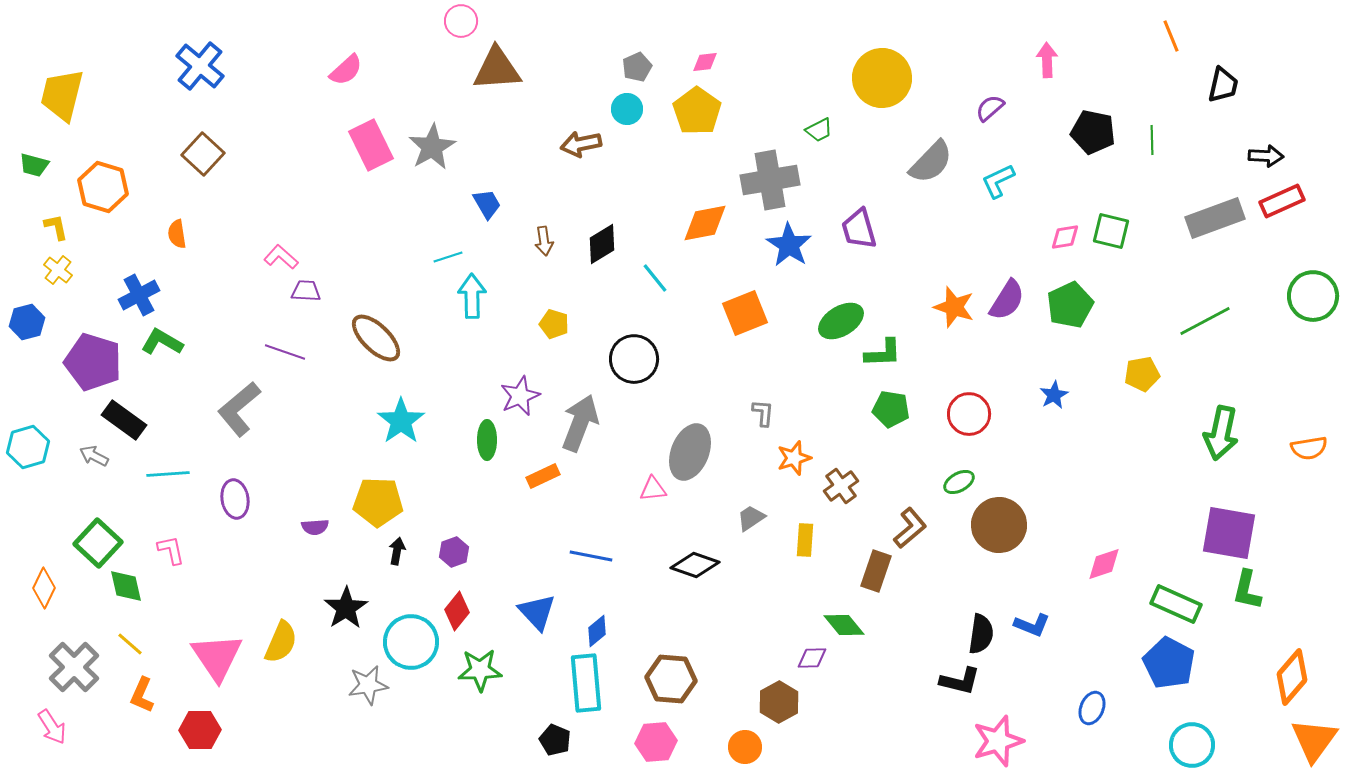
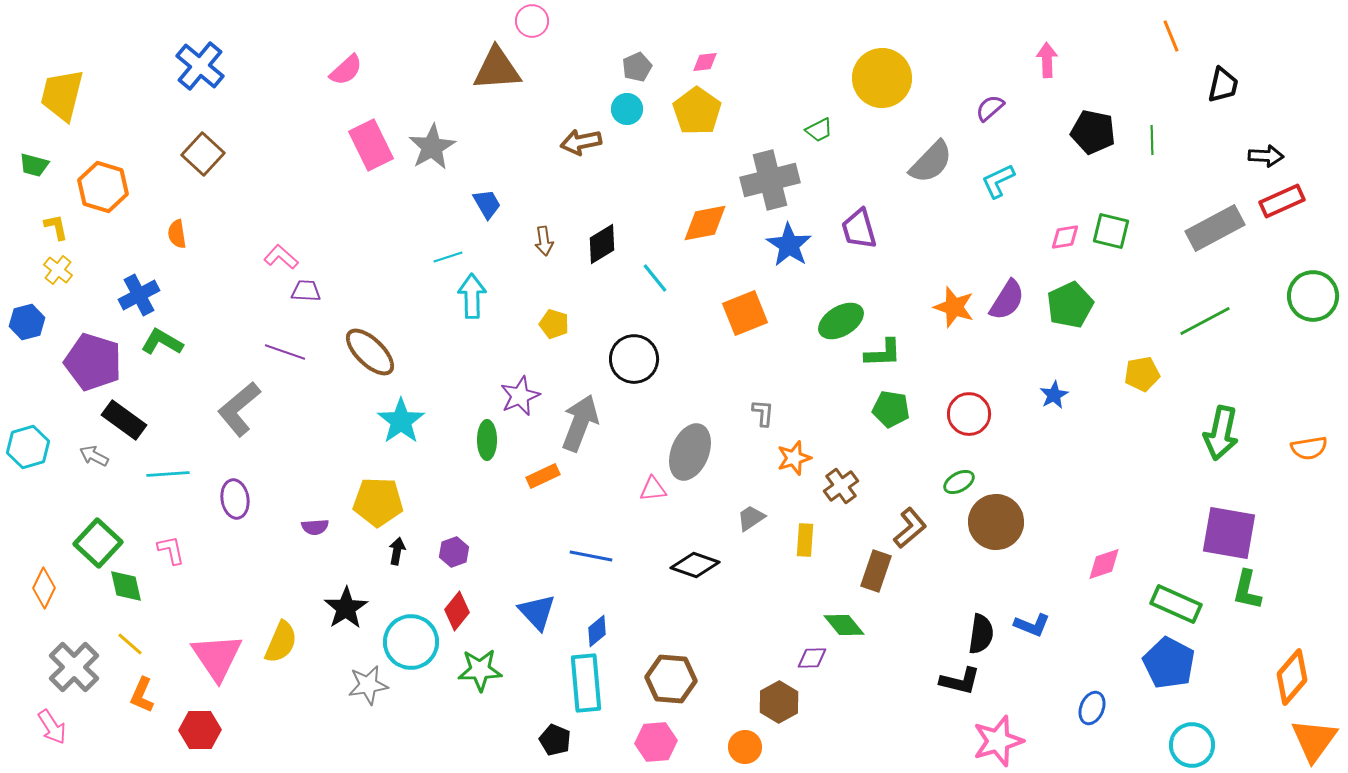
pink circle at (461, 21): moved 71 px right
brown arrow at (581, 144): moved 2 px up
gray cross at (770, 180): rotated 4 degrees counterclockwise
gray rectangle at (1215, 218): moved 10 px down; rotated 8 degrees counterclockwise
brown ellipse at (376, 338): moved 6 px left, 14 px down
brown circle at (999, 525): moved 3 px left, 3 px up
